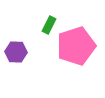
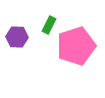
purple hexagon: moved 1 px right, 15 px up
